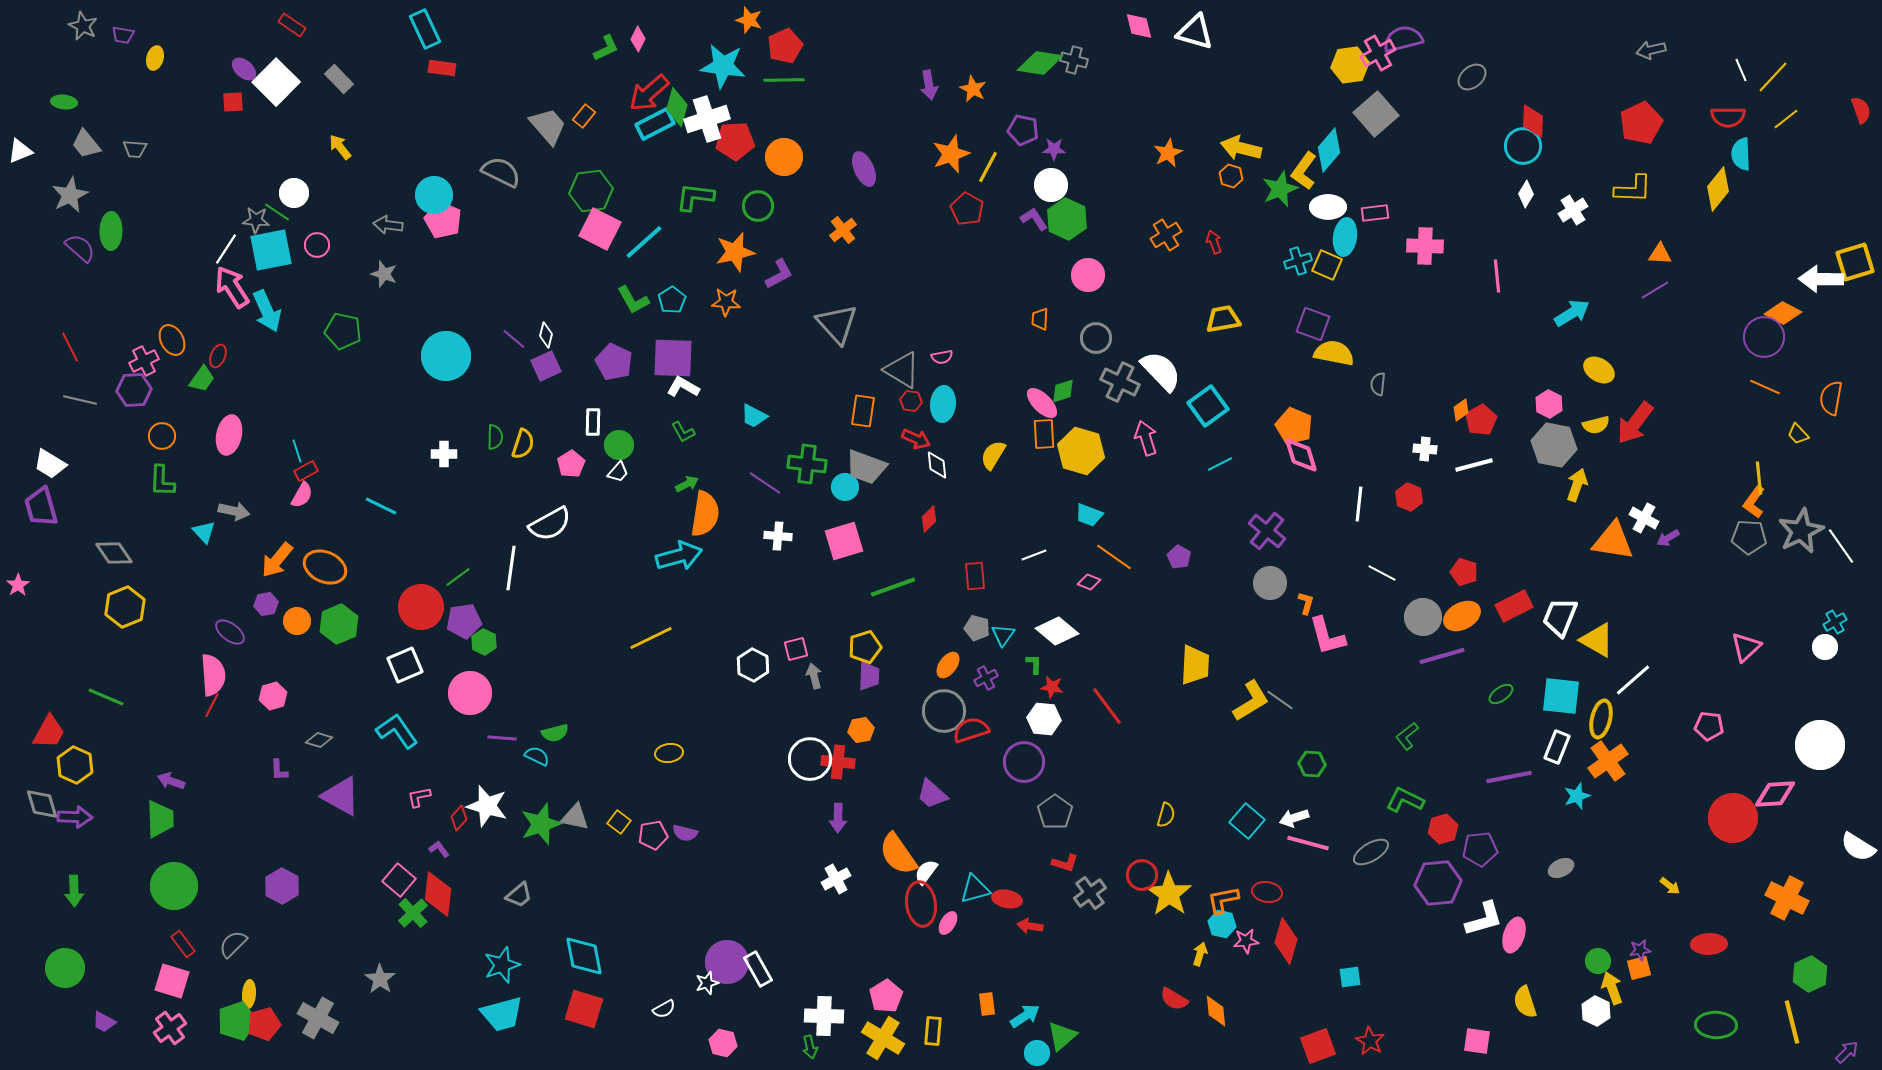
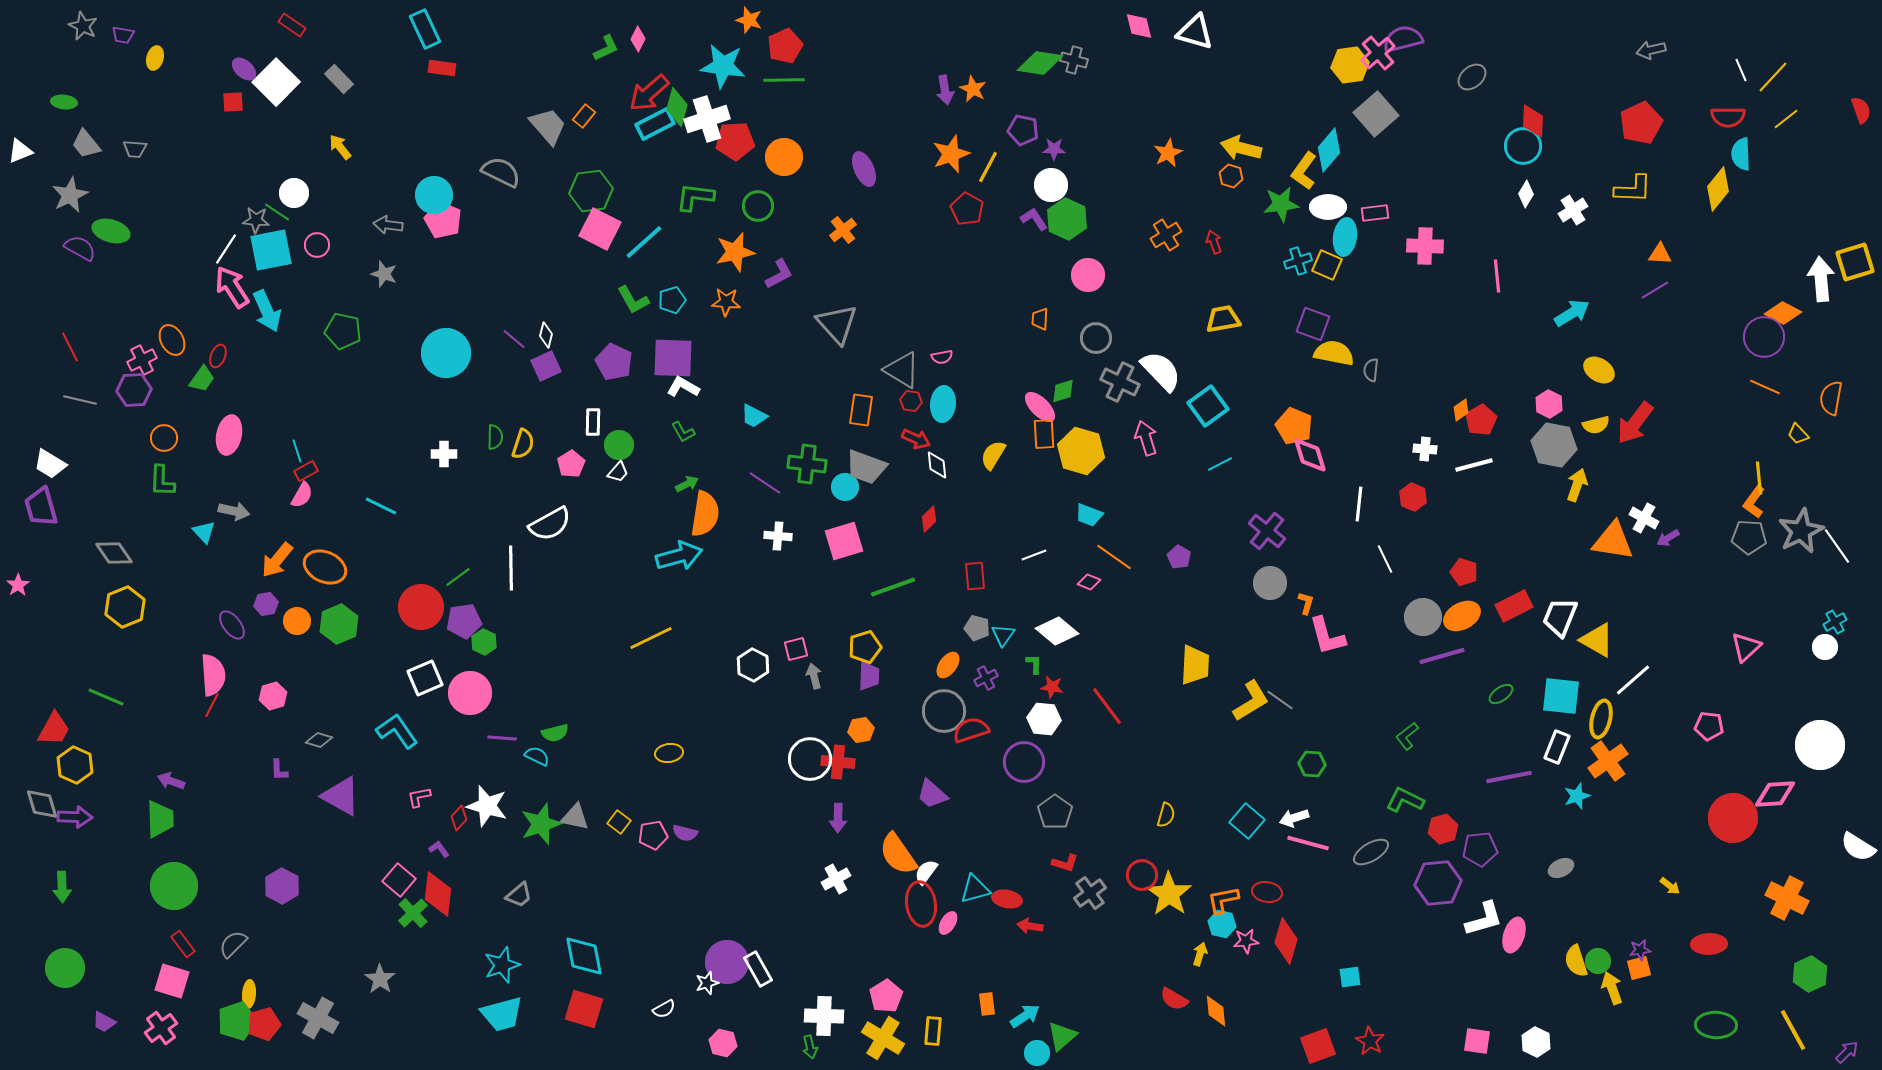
pink cross at (1378, 53): rotated 12 degrees counterclockwise
purple arrow at (929, 85): moved 16 px right, 5 px down
green star at (1280, 189): moved 1 px right, 15 px down; rotated 15 degrees clockwise
green ellipse at (111, 231): rotated 75 degrees counterclockwise
purple semicircle at (80, 248): rotated 12 degrees counterclockwise
white arrow at (1821, 279): rotated 84 degrees clockwise
cyan pentagon at (672, 300): rotated 16 degrees clockwise
cyan circle at (446, 356): moved 3 px up
pink cross at (144, 361): moved 2 px left, 1 px up
gray semicircle at (1378, 384): moved 7 px left, 14 px up
pink ellipse at (1042, 403): moved 2 px left, 4 px down
orange rectangle at (863, 411): moved 2 px left, 1 px up
orange circle at (162, 436): moved 2 px right, 2 px down
pink diamond at (1301, 455): moved 9 px right
red hexagon at (1409, 497): moved 4 px right
white line at (1841, 546): moved 4 px left
white line at (511, 568): rotated 9 degrees counterclockwise
white line at (1382, 573): moved 3 px right, 14 px up; rotated 36 degrees clockwise
purple ellipse at (230, 632): moved 2 px right, 7 px up; rotated 16 degrees clockwise
white square at (405, 665): moved 20 px right, 13 px down
red trapezoid at (49, 732): moved 5 px right, 3 px up
green arrow at (74, 891): moved 12 px left, 4 px up
yellow semicircle at (1525, 1002): moved 51 px right, 41 px up
white hexagon at (1596, 1011): moved 60 px left, 31 px down
yellow line at (1792, 1022): moved 1 px right, 8 px down; rotated 15 degrees counterclockwise
pink cross at (170, 1028): moved 9 px left
